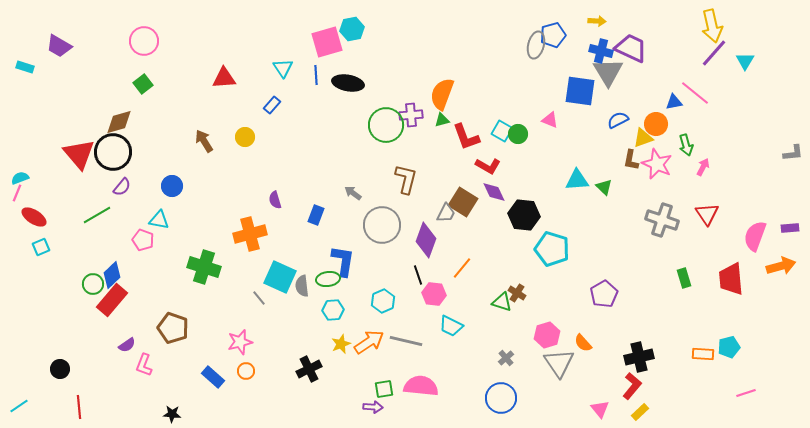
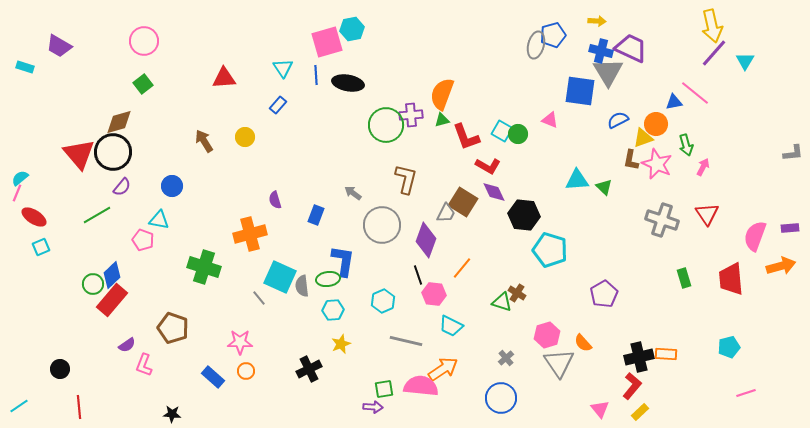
blue rectangle at (272, 105): moved 6 px right
cyan semicircle at (20, 178): rotated 18 degrees counterclockwise
cyan pentagon at (552, 249): moved 2 px left, 1 px down
pink star at (240, 342): rotated 15 degrees clockwise
orange arrow at (369, 342): moved 74 px right, 27 px down
orange rectangle at (703, 354): moved 37 px left
